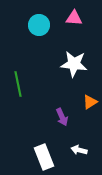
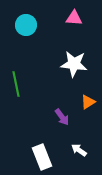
cyan circle: moved 13 px left
green line: moved 2 px left
orange triangle: moved 2 px left
purple arrow: rotated 12 degrees counterclockwise
white arrow: rotated 21 degrees clockwise
white rectangle: moved 2 px left
